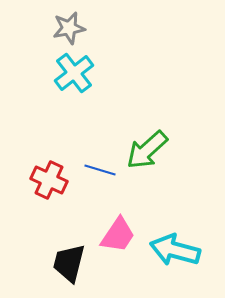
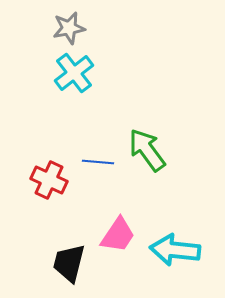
green arrow: rotated 96 degrees clockwise
blue line: moved 2 px left, 8 px up; rotated 12 degrees counterclockwise
cyan arrow: rotated 9 degrees counterclockwise
